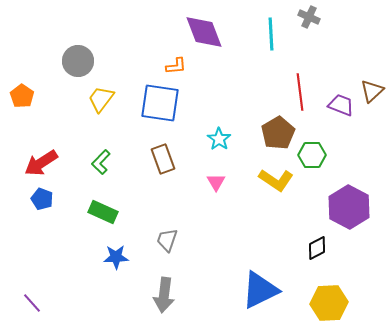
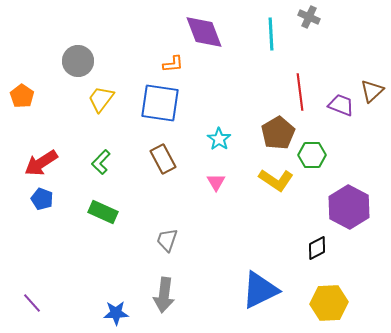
orange L-shape: moved 3 px left, 2 px up
brown rectangle: rotated 8 degrees counterclockwise
blue star: moved 56 px down
